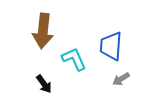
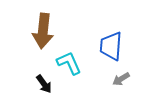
cyan L-shape: moved 5 px left, 4 px down
